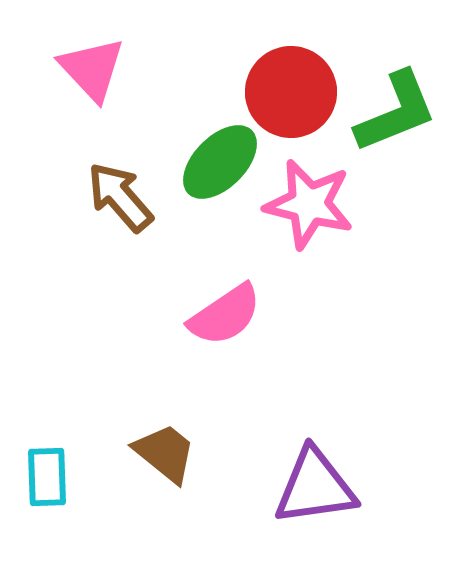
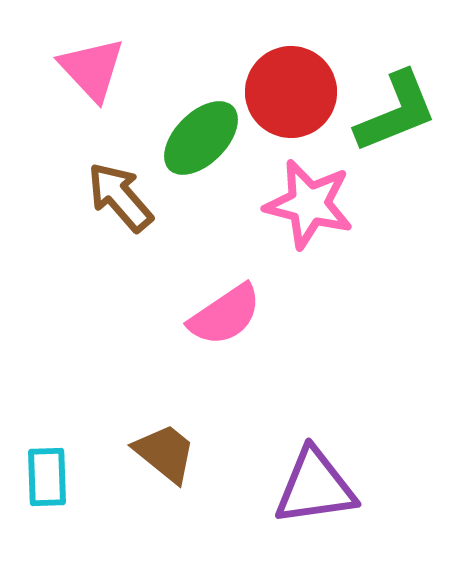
green ellipse: moved 19 px left, 24 px up
